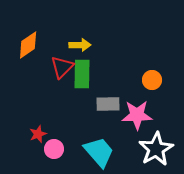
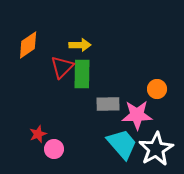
orange circle: moved 5 px right, 9 px down
cyan trapezoid: moved 23 px right, 8 px up
